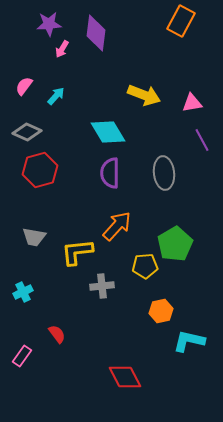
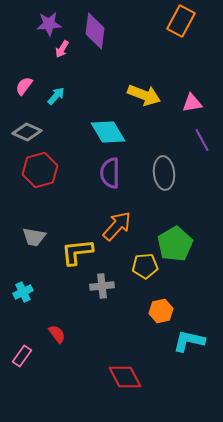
purple diamond: moved 1 px left, 2 px up
